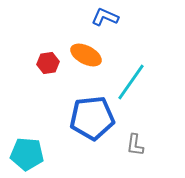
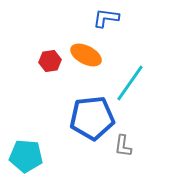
blue L-shape: moved 1 px right, 1 px down; rotated 16 degrees counterclockwise
red hexagon: moved 2 px right, 2 px up
cyan line: moved 1 px left, 1 px down
gray L-shape: moved 12 px left, 1 px down
cyan pentagon: moved 1 px left, 2 px down
